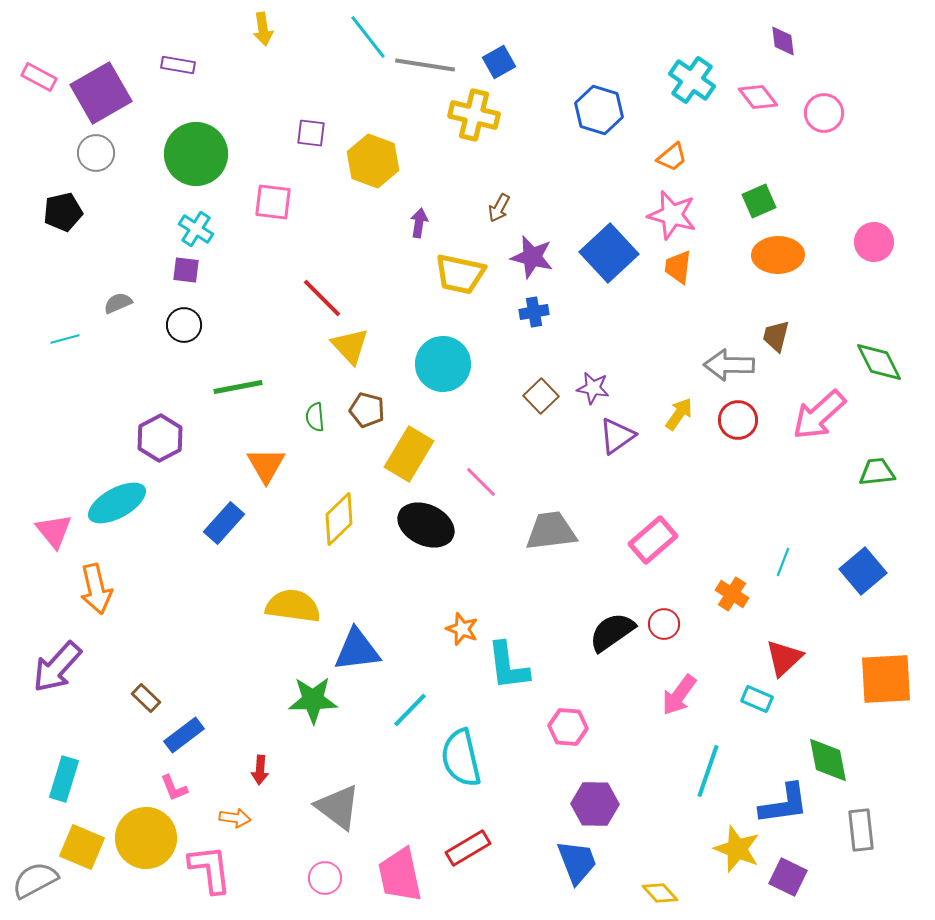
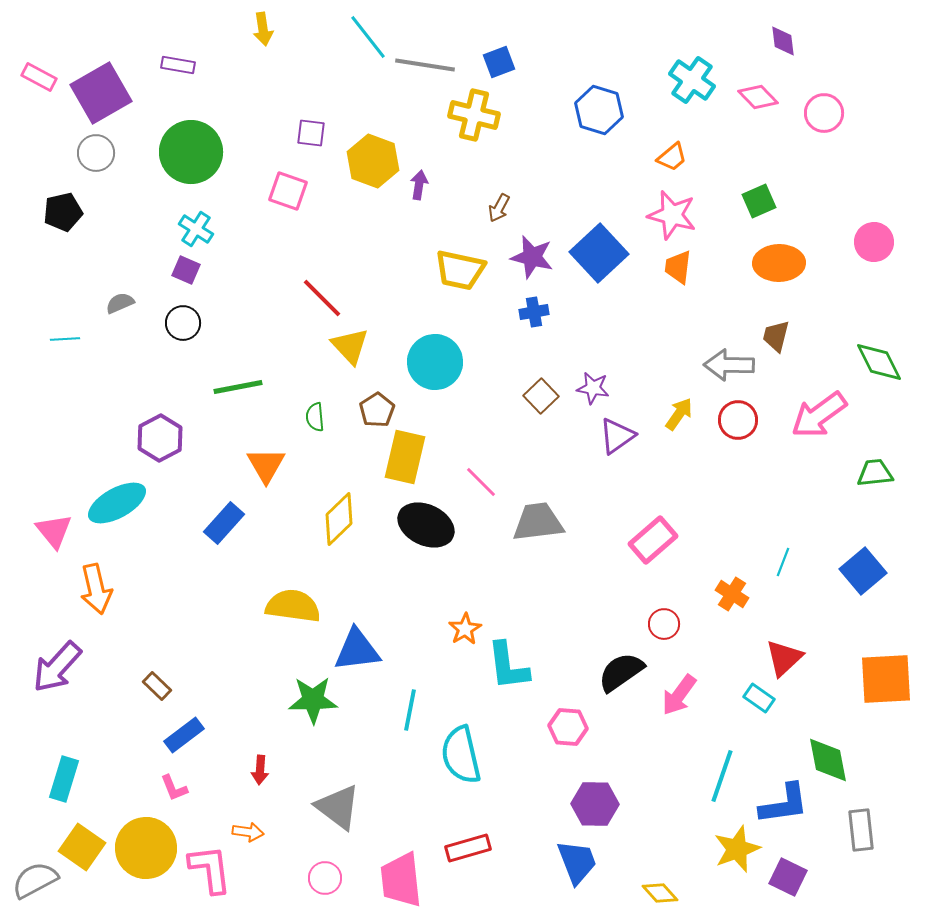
blue square at (499, 62): rotated 8 degrees clockwise
pink diamond at (758, 97): rotated 6 degrees counterclockwise
green circle at (196, 154): moved 5 px left, 2 px up
pink square at (273, 202): moved 15 px right, 11 px up; rotated 12 degrees clockwise
purple arrow at (419, 223): moved 38 px up
blue square at (609, 253): moved 10 px left
orange ellipse at (778, 255): moved 1 px right, 8 px down
purple square at (186, 270): rotated 16 degrees clockwise
yellow trapezoid at (460, 274): moved 4 px up
gray semicircle at (118, 303): moved 2 px right
black circle at (184, 325): moved 1 px left, 2 px up
cyan line at (65, 339): rotated 12 degrees clockwise
cyan circle at (443, 364): moved 8 px left, 2 px up
brown pentagon at (367, 410): moved 10 px right; rotated 24 degrees clockwise
pink arrow at (819, 415): rotated 6 degrees clockwise
yellow rectangle at (409, 454): moved 4 px left, 3 px down; rotated 18 degrees counterclockwise
green trapezoid at (877, 472): moved 2 px left, 1 px down
gray trapezoid at (551, 531): moved 13 px left, 9 px up
orange star at (462, 629): moved 3 px right; rotated 20 degrees clockwise
black semicircle at (612, 632): moved 9 px right, 40 px down
brown rectangle at (146, 698): moved 11 px right, 12 px up
cyan rectangle at (757, 699): moved 2 px right, 1 px up; rotated 12 degrees clockwise
cyan line at (410, 710): rotated 33 degrees counterclockwise
cyan semicircle at (461, 758): moved 3 px up
cyan line at (708, 771): moved 14 px right, 5 px down
orange arrow at (235, 818): moved 13 px right, 14 px down
yellow circle at (146, 838): moved 10 px down
yellow square at (82, 847): rotated 12 degrees clockwise
red rectangle at (468, 848): rotated 15 degrees clockwise
yellow star at (737, 849): rotated 30 degrees clockwise
pink trapezoid at (400, 875): moved 1 px right, 5 px down; rotated 6 degrees clockwise
